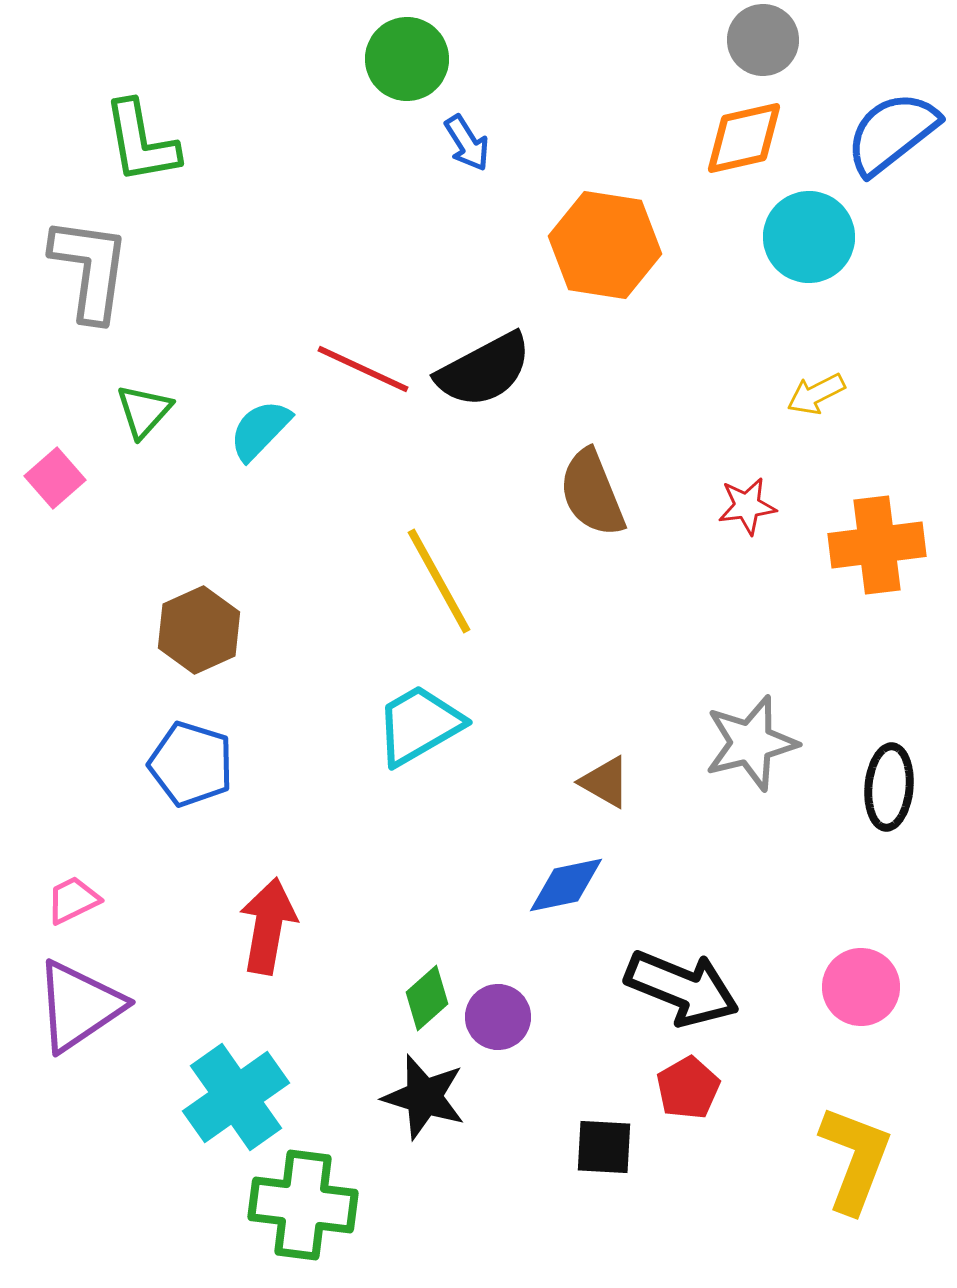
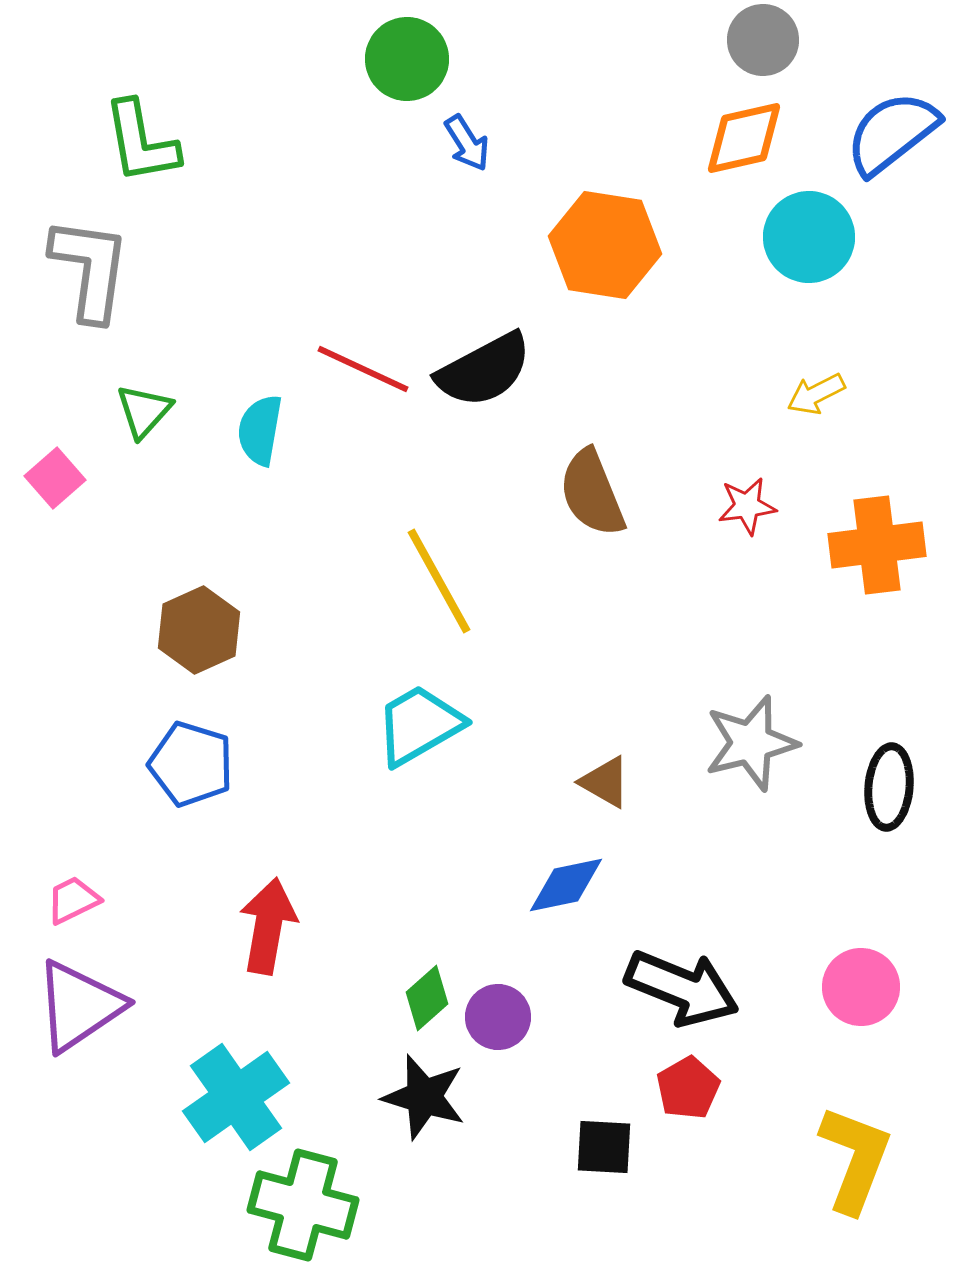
cyan semicircle: rotated 34 degrees counterclockwise
green cross: rotated 8 degrees clockwise
